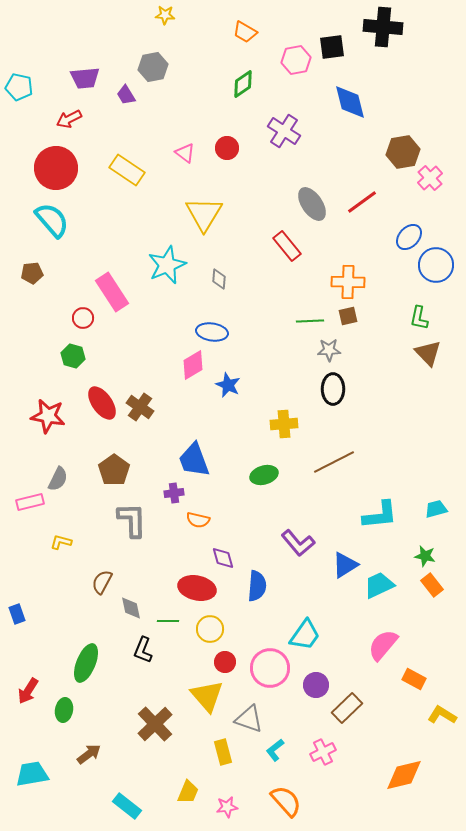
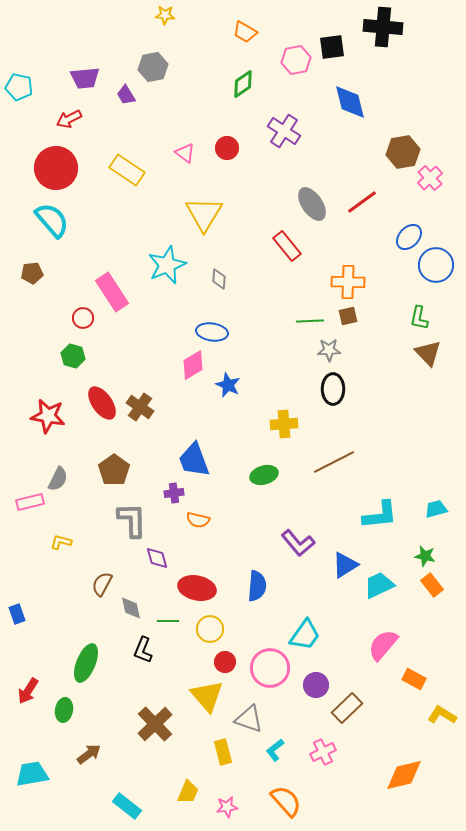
purple diamond at (223, 558): moved 66 px left
brown semicircle at (102, 582): moved 2 px down
